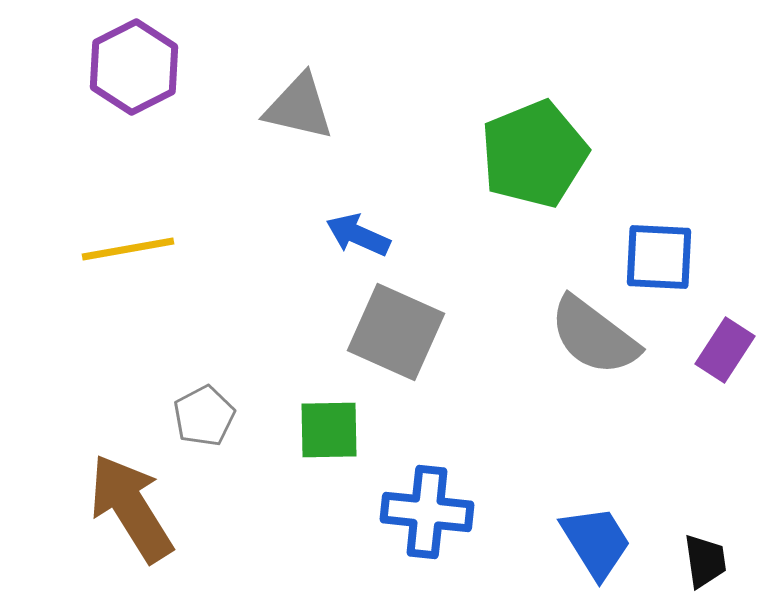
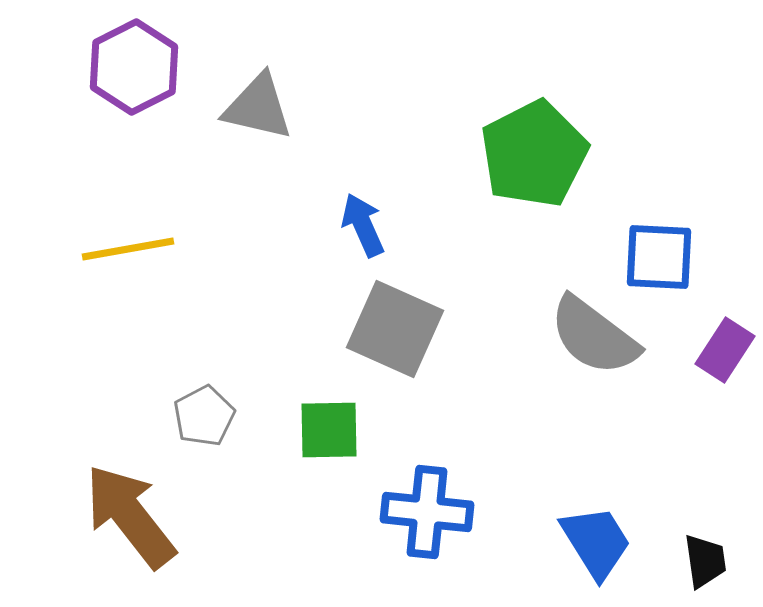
gray triangle: moved 41 px left
green pentagon: rotated 5 degrees counterclockwise
blue arrow: moved 5 px right, 10 px up; rotated 42 degrees clockwise
gray square: moved 1 px left, 3 px up
brown arrow: moved 1 px left, 8 px down; rotated 6 degrees counterclockwise
